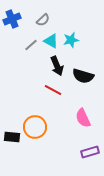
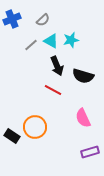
black rectangle: moved 1 px up; rotated 28 degrees clockwise
